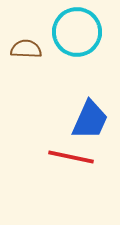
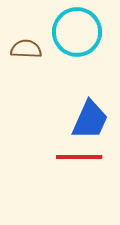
red line: moved 8 px right; rotated 12 degrees counterclockwise
